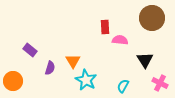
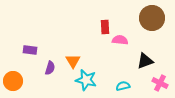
purple rectangle: rotated 32 degrees counterclockwise
black triangle: moved 1 px down; rotated 42 degrees clockwise
cyan star: rotated 15 degrees counterclockwise
cyan semicircle: rotated 48 degrees clockwise
